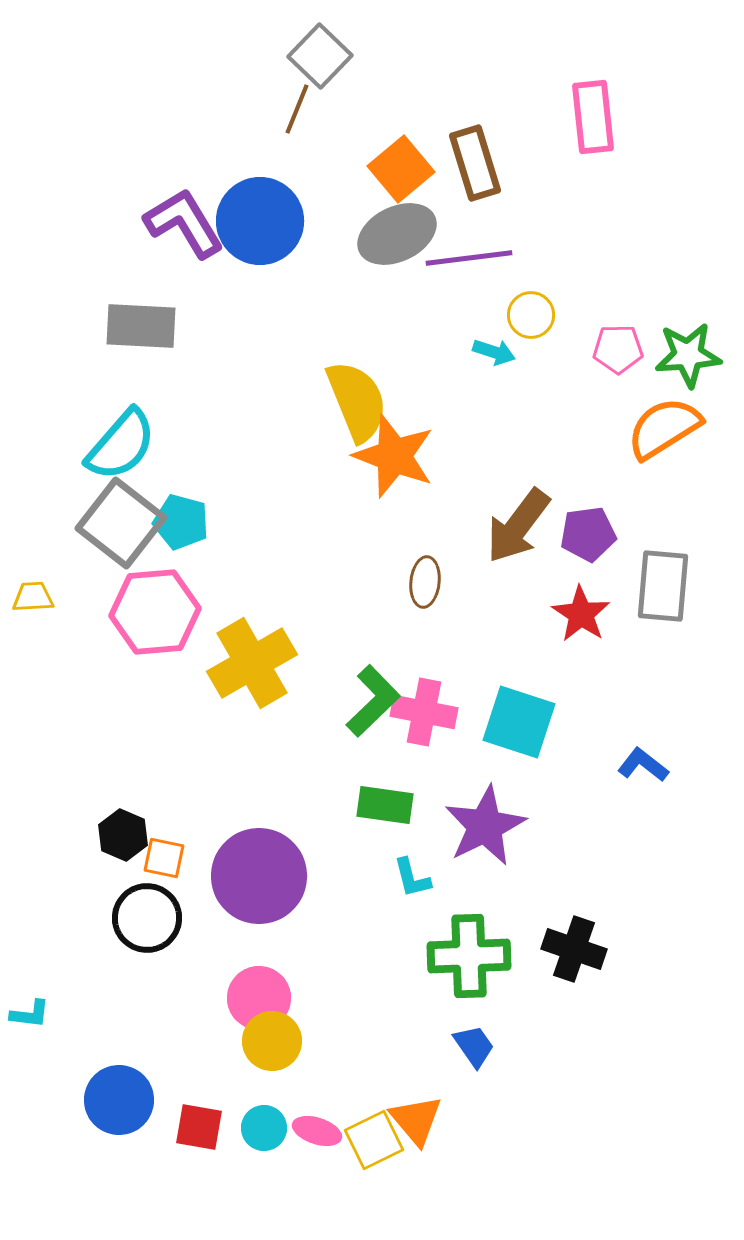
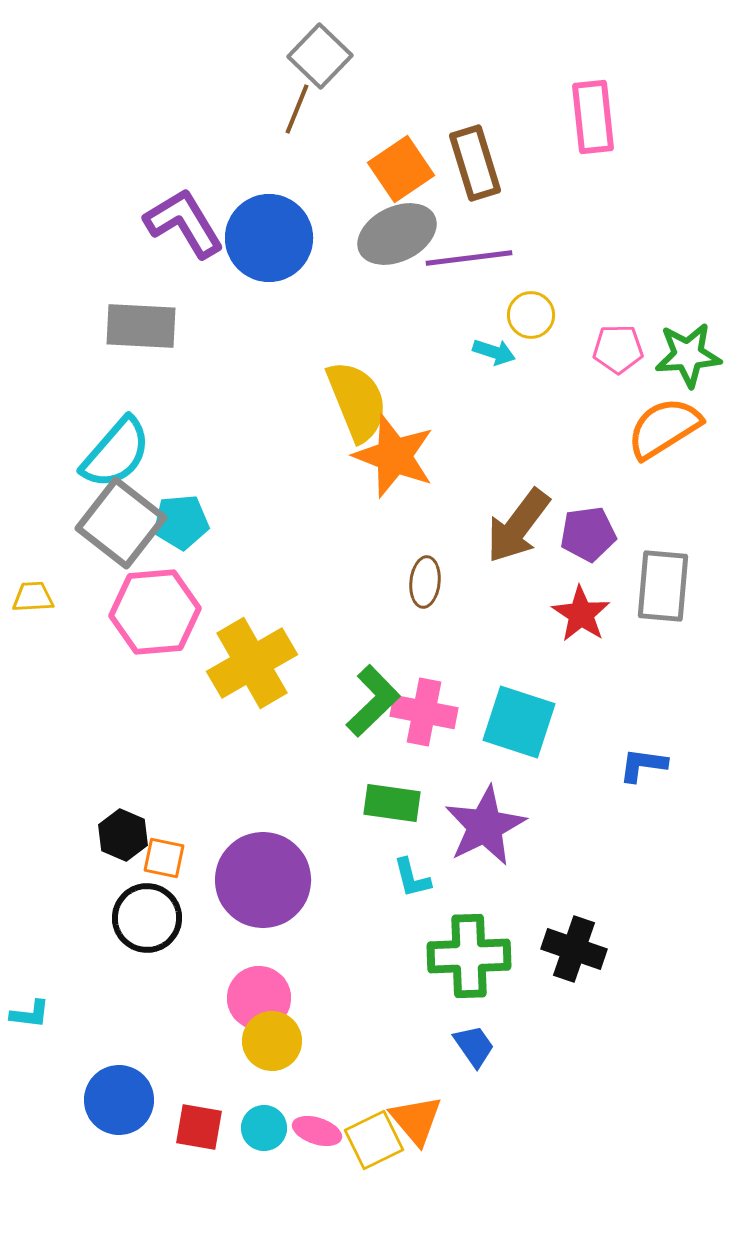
orange square at (401, 169): rotated 6 degrees clockwise
blue circle at (260, 221): moved 9 px right, 17 px down
cyan semicircle at (121, 445): moved 5 px left, 8 px down
cyan pentagon at (181, 522): rotated 20 degrees counterclockwise
blue L-shape at (643, 765): rotated 30 degrees counterclockwise
green rectangle at (385, 805): moved 7 px right, 2 px up
purple circle at (259, 876): moved 4 px right, 4 px down
